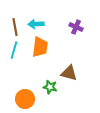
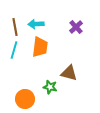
purple cross: rotated 24 degrees clockwise
